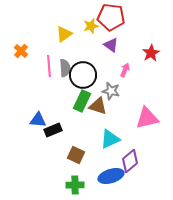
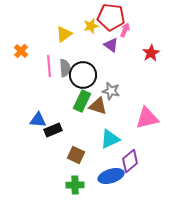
pink arrow: moved 40 px up
